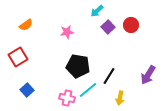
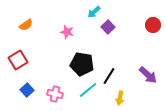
cyan arrow: moved 3 px left, 1 px down
red circle: moved 22 px right
pink star: rotated 24 degrees clockwise
red square: moved 3 px down
black pentagon: moved 4 px right, 2 px up
purple arrow: rotated 78 degrees counterclockwise
pink cross: moved 12 px left, 4 px up
